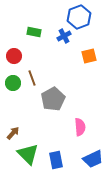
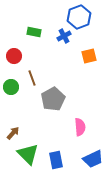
green circle: moved 2 px left, 4 px down
